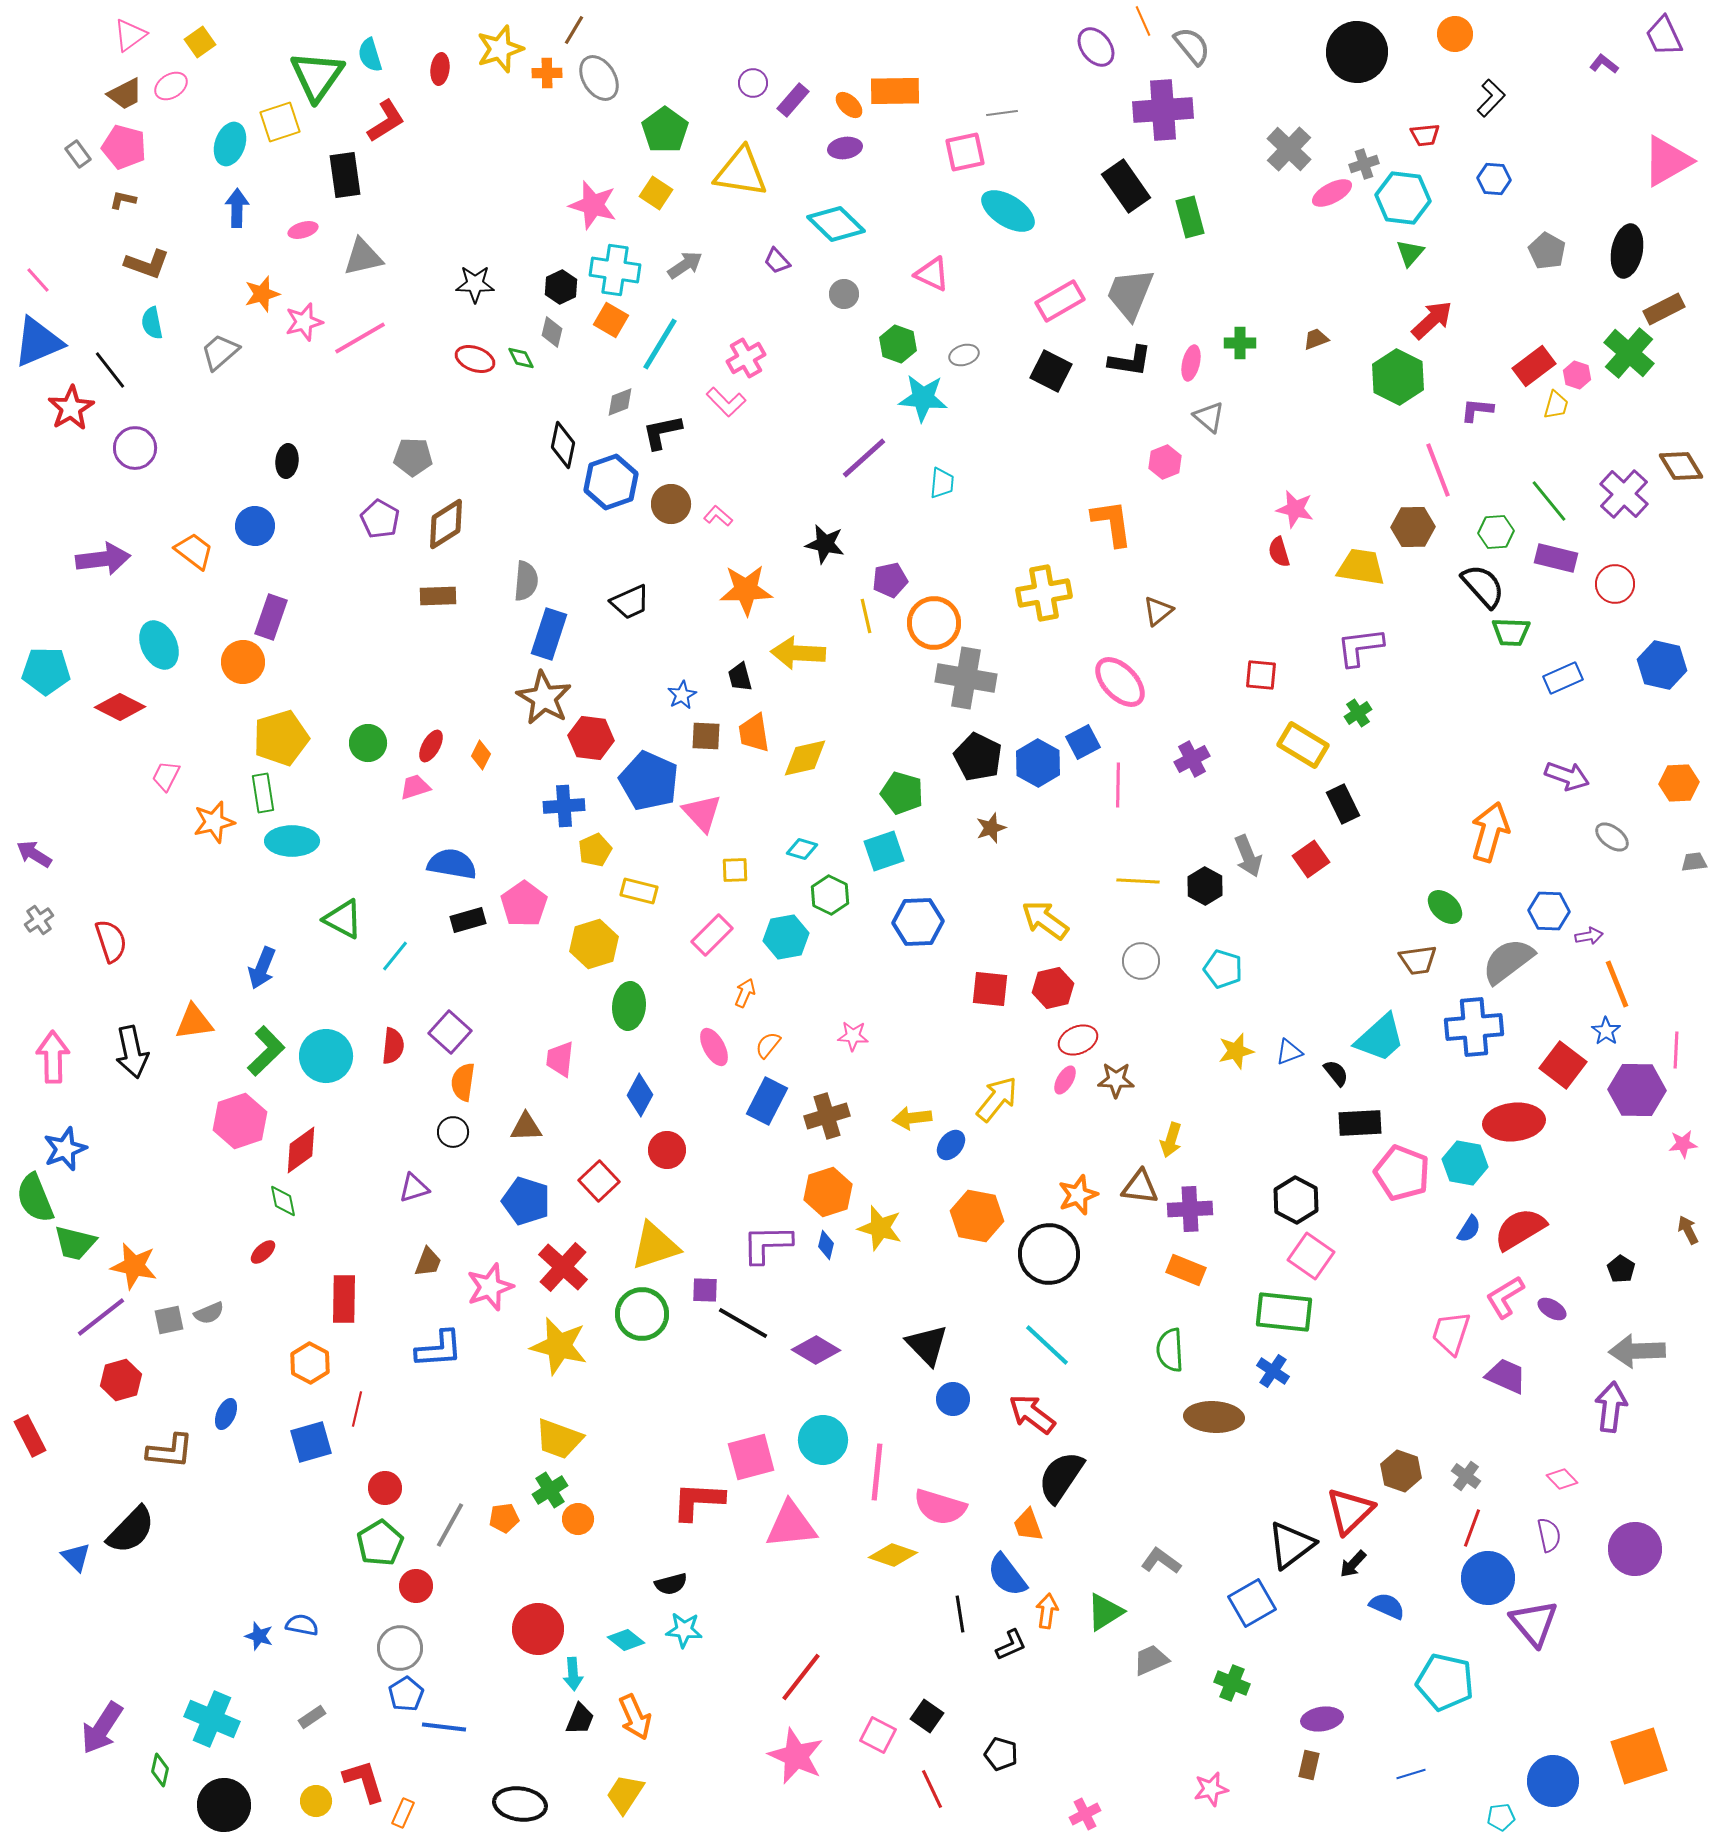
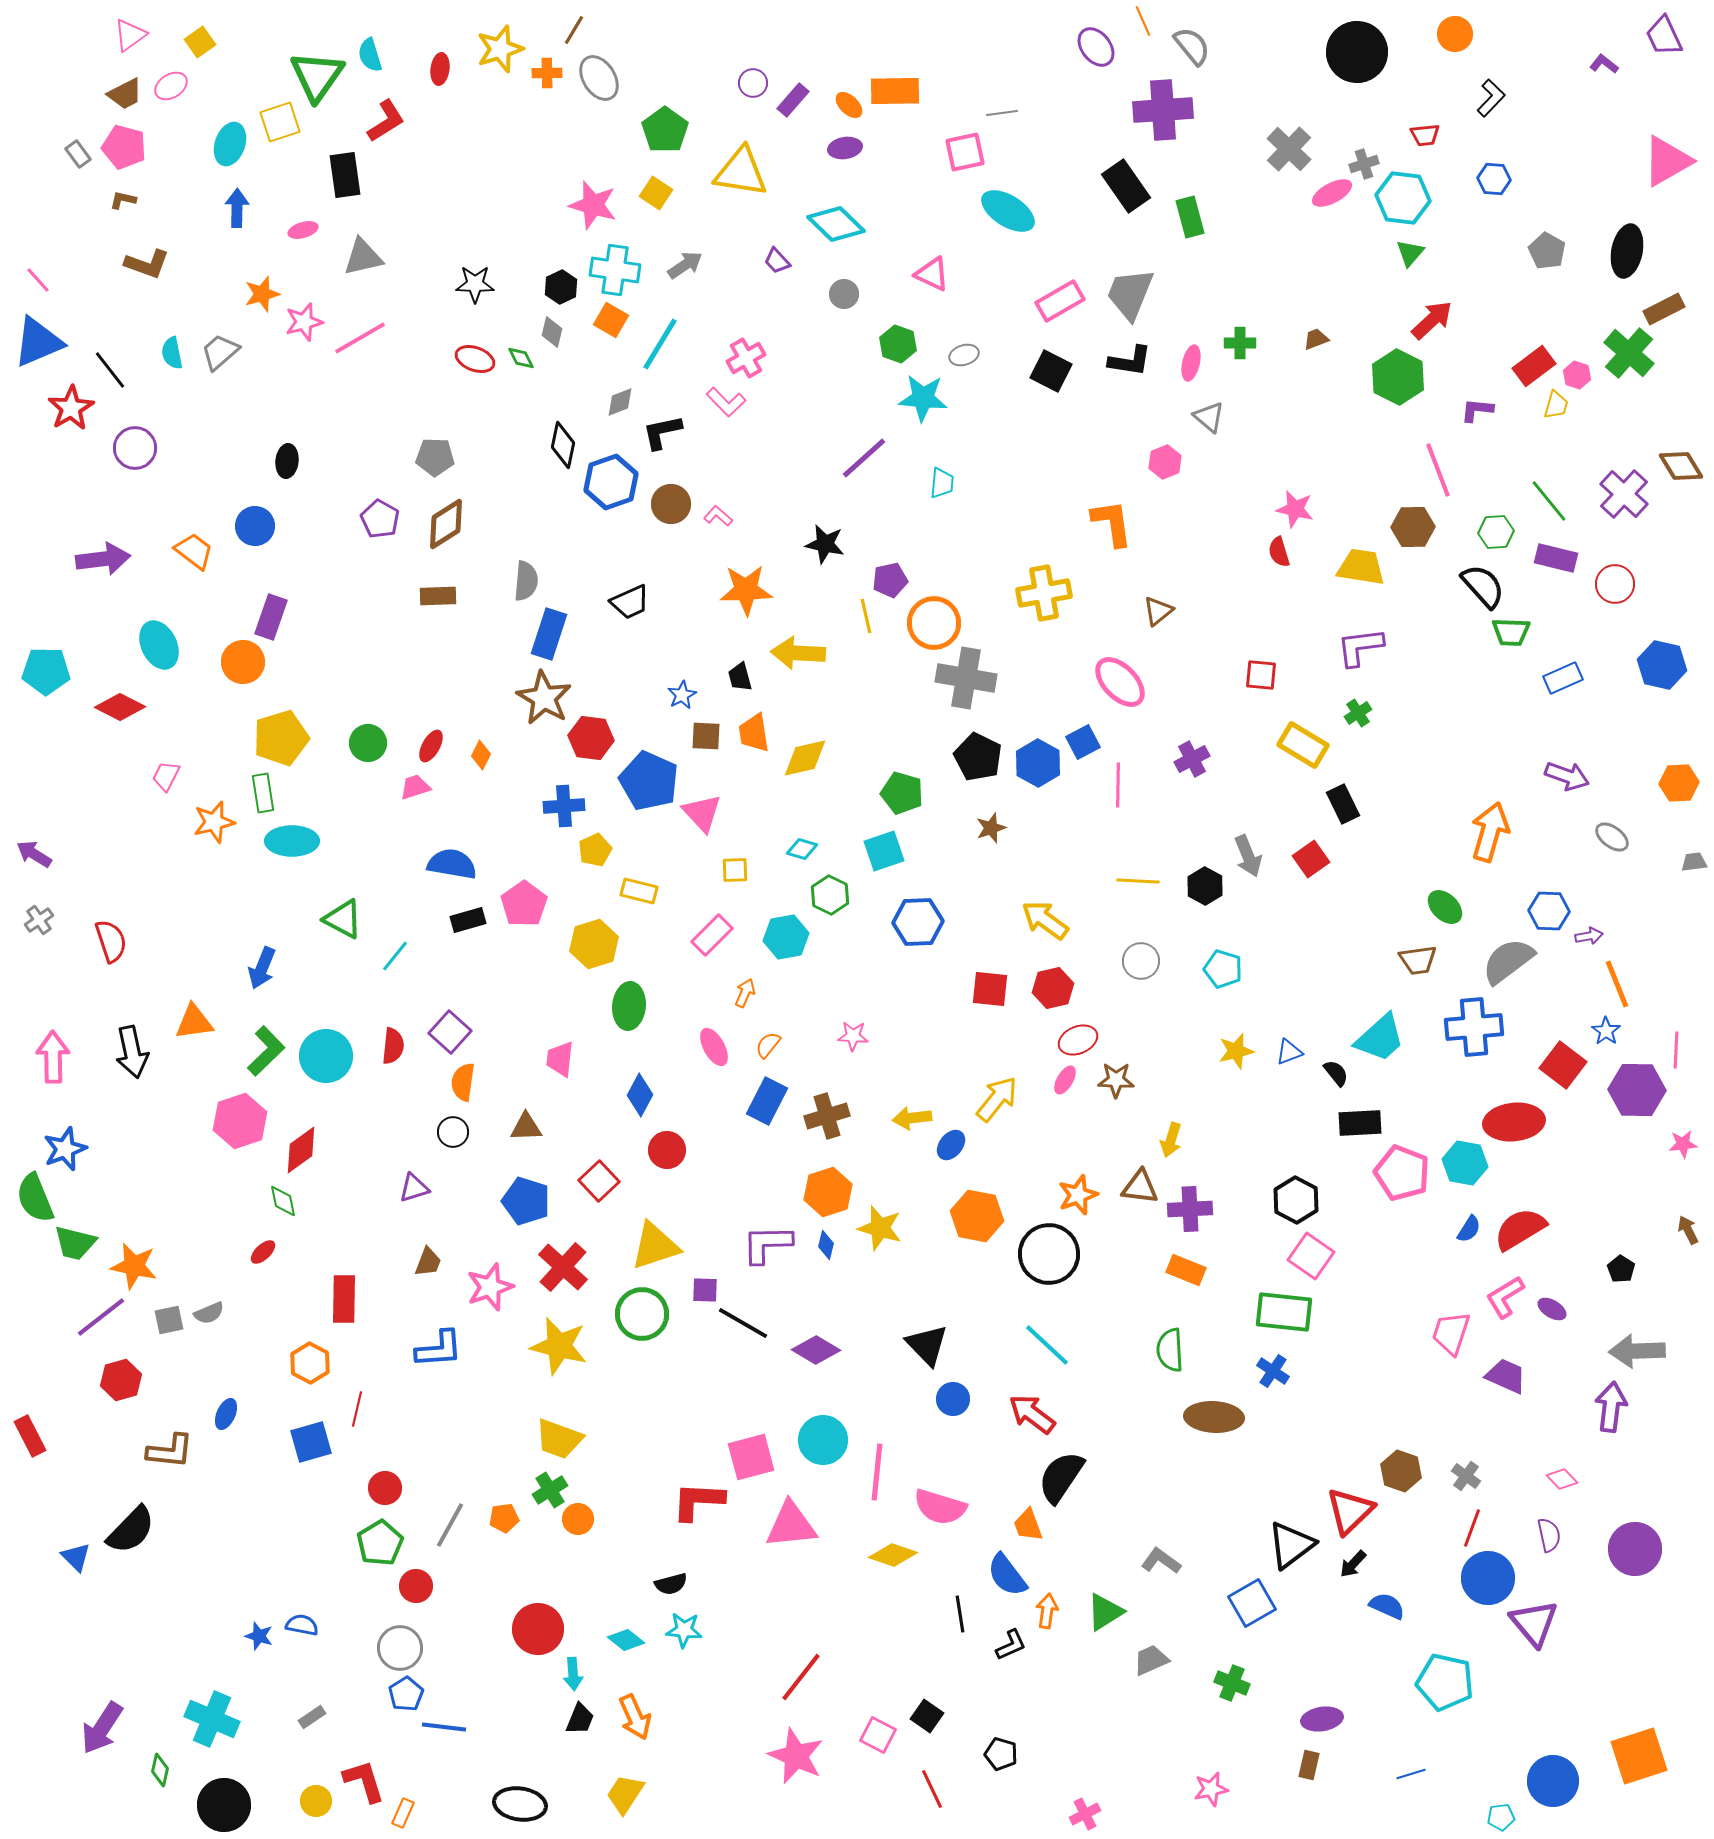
cyan semicircle at (152, 323): moved 20 px right, 30 px down
gray pentagon at (413, 457): moved 22 px right
